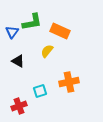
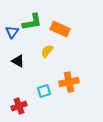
orange rectangle: moved 2 px up
cyan square: moved 4 px right
